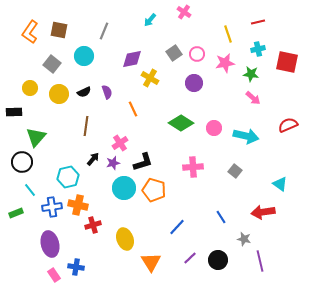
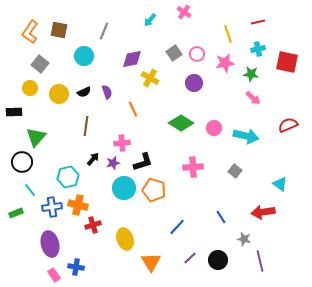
gray square at (52, 64): moved 12 px left
pink cross at (120, 143): moved 2 px right; rotated 28 degrees clockwise
